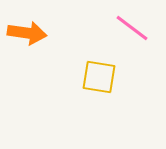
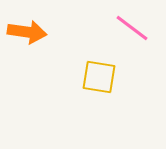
orange arrow: moved 1 px up
